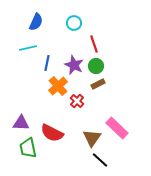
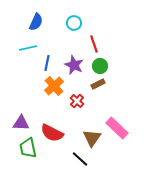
green circle: moved 4 px right
orange cross: moved 4 px left
black line: moved 20 px left, 1 px up
